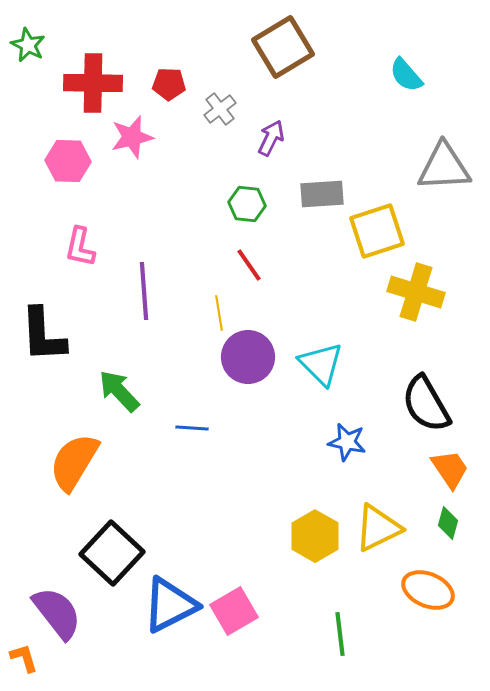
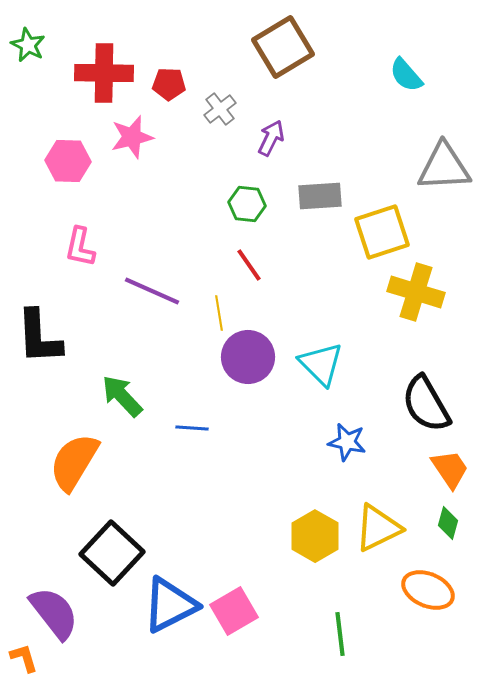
red cross: moved 11 px right, 10 px up
gray rectangle: moved 2 px left, 2 px down
yellow square: moved 5 px right, 1 px down
purple line: moved 8 px right; rotated 62 degrees counterclockwise
black L-shape: moved 4 px left, 2 px down
green arrow: moved 3 px right, 5 px down
purple semicircle: moved 3 px left
